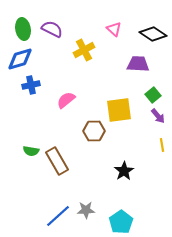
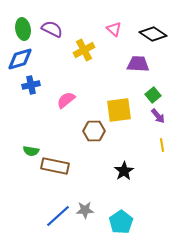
brown rectangle: moved 2 px left, 5 px down; rotated 48 degrees counterclockwise
gray star: moved 1 px left
